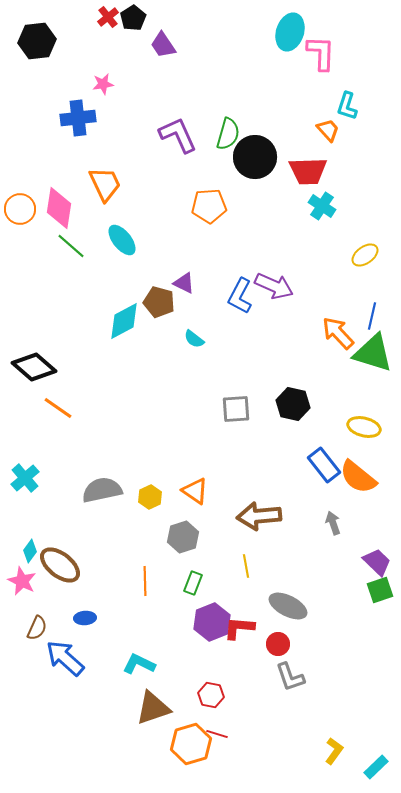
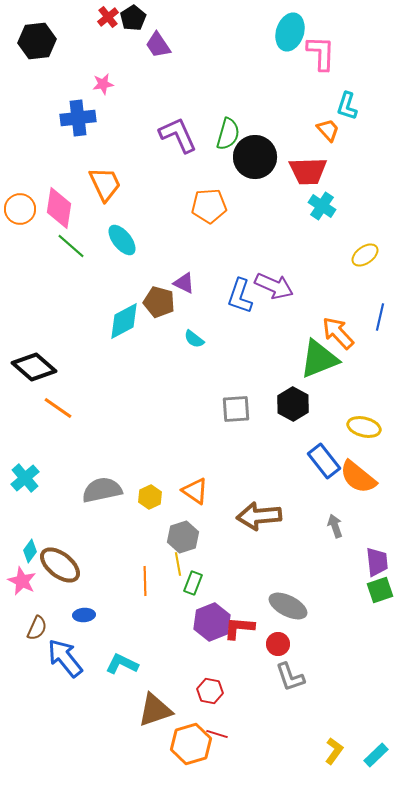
purple trapezoid at (163, 45): moved 5 px left
blue L-shape at (240, 296): rotated 9 degrees counterclockwise
blue line at (372, 316): moved 8 px right, 1 px down
green triangle at (373, 353): moved 54 px left, 6 px down; rotated 39 degrees counterclockwise
black hexagon at (293, 404): rotated 16 degrees clockwise
blue rectangle at (324, 465): moved 4 px up
gray arrow at (333, 523): moved 2 px right, 3 px down
purple trapezoid at (377, 562): rotated 40 degrees clockwise
yellow line at (246, 566): moved 68 px left, 2 px up
blue ellipse at (85, 618): moved 1 px left, 3 px up
blue arrow at (65, 658): rotated 9 degrees clockwise
cyan L-shape at (139, 664): moved 17 px left
red hexagon at (211, 695): moved 1 px left, 4 px up
brown triangle at (153, 708): moved 2 px right, 2 px down
cyan rectangle at (376, 767): moved 12 px up
